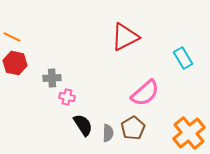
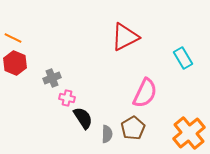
orange line: moved 1 px right, 1 px down
red hexagon: rotated 10 degrees clockwise
gray cross: rotated 18 degrees counterclockwise
pink semicircle: rotated 24 degrees counterclockwise
pink cross: moved 1 px down
black semicircle: moved 7 px up
gray semicircle: moved 1 px left, 1 px down
